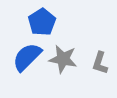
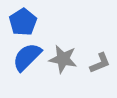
blue pentagon: moved 19 px left
gray L-shape: rotated 130 degrees counterclockwise
